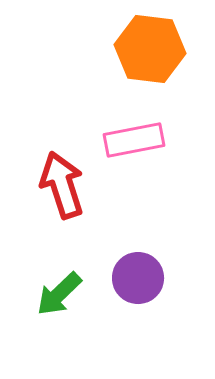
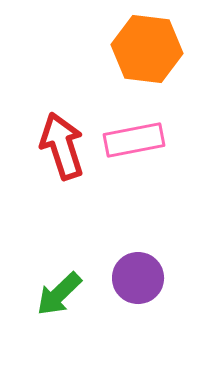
orange hexagon: moved 3 px left
red arrow: moved 39 px up
